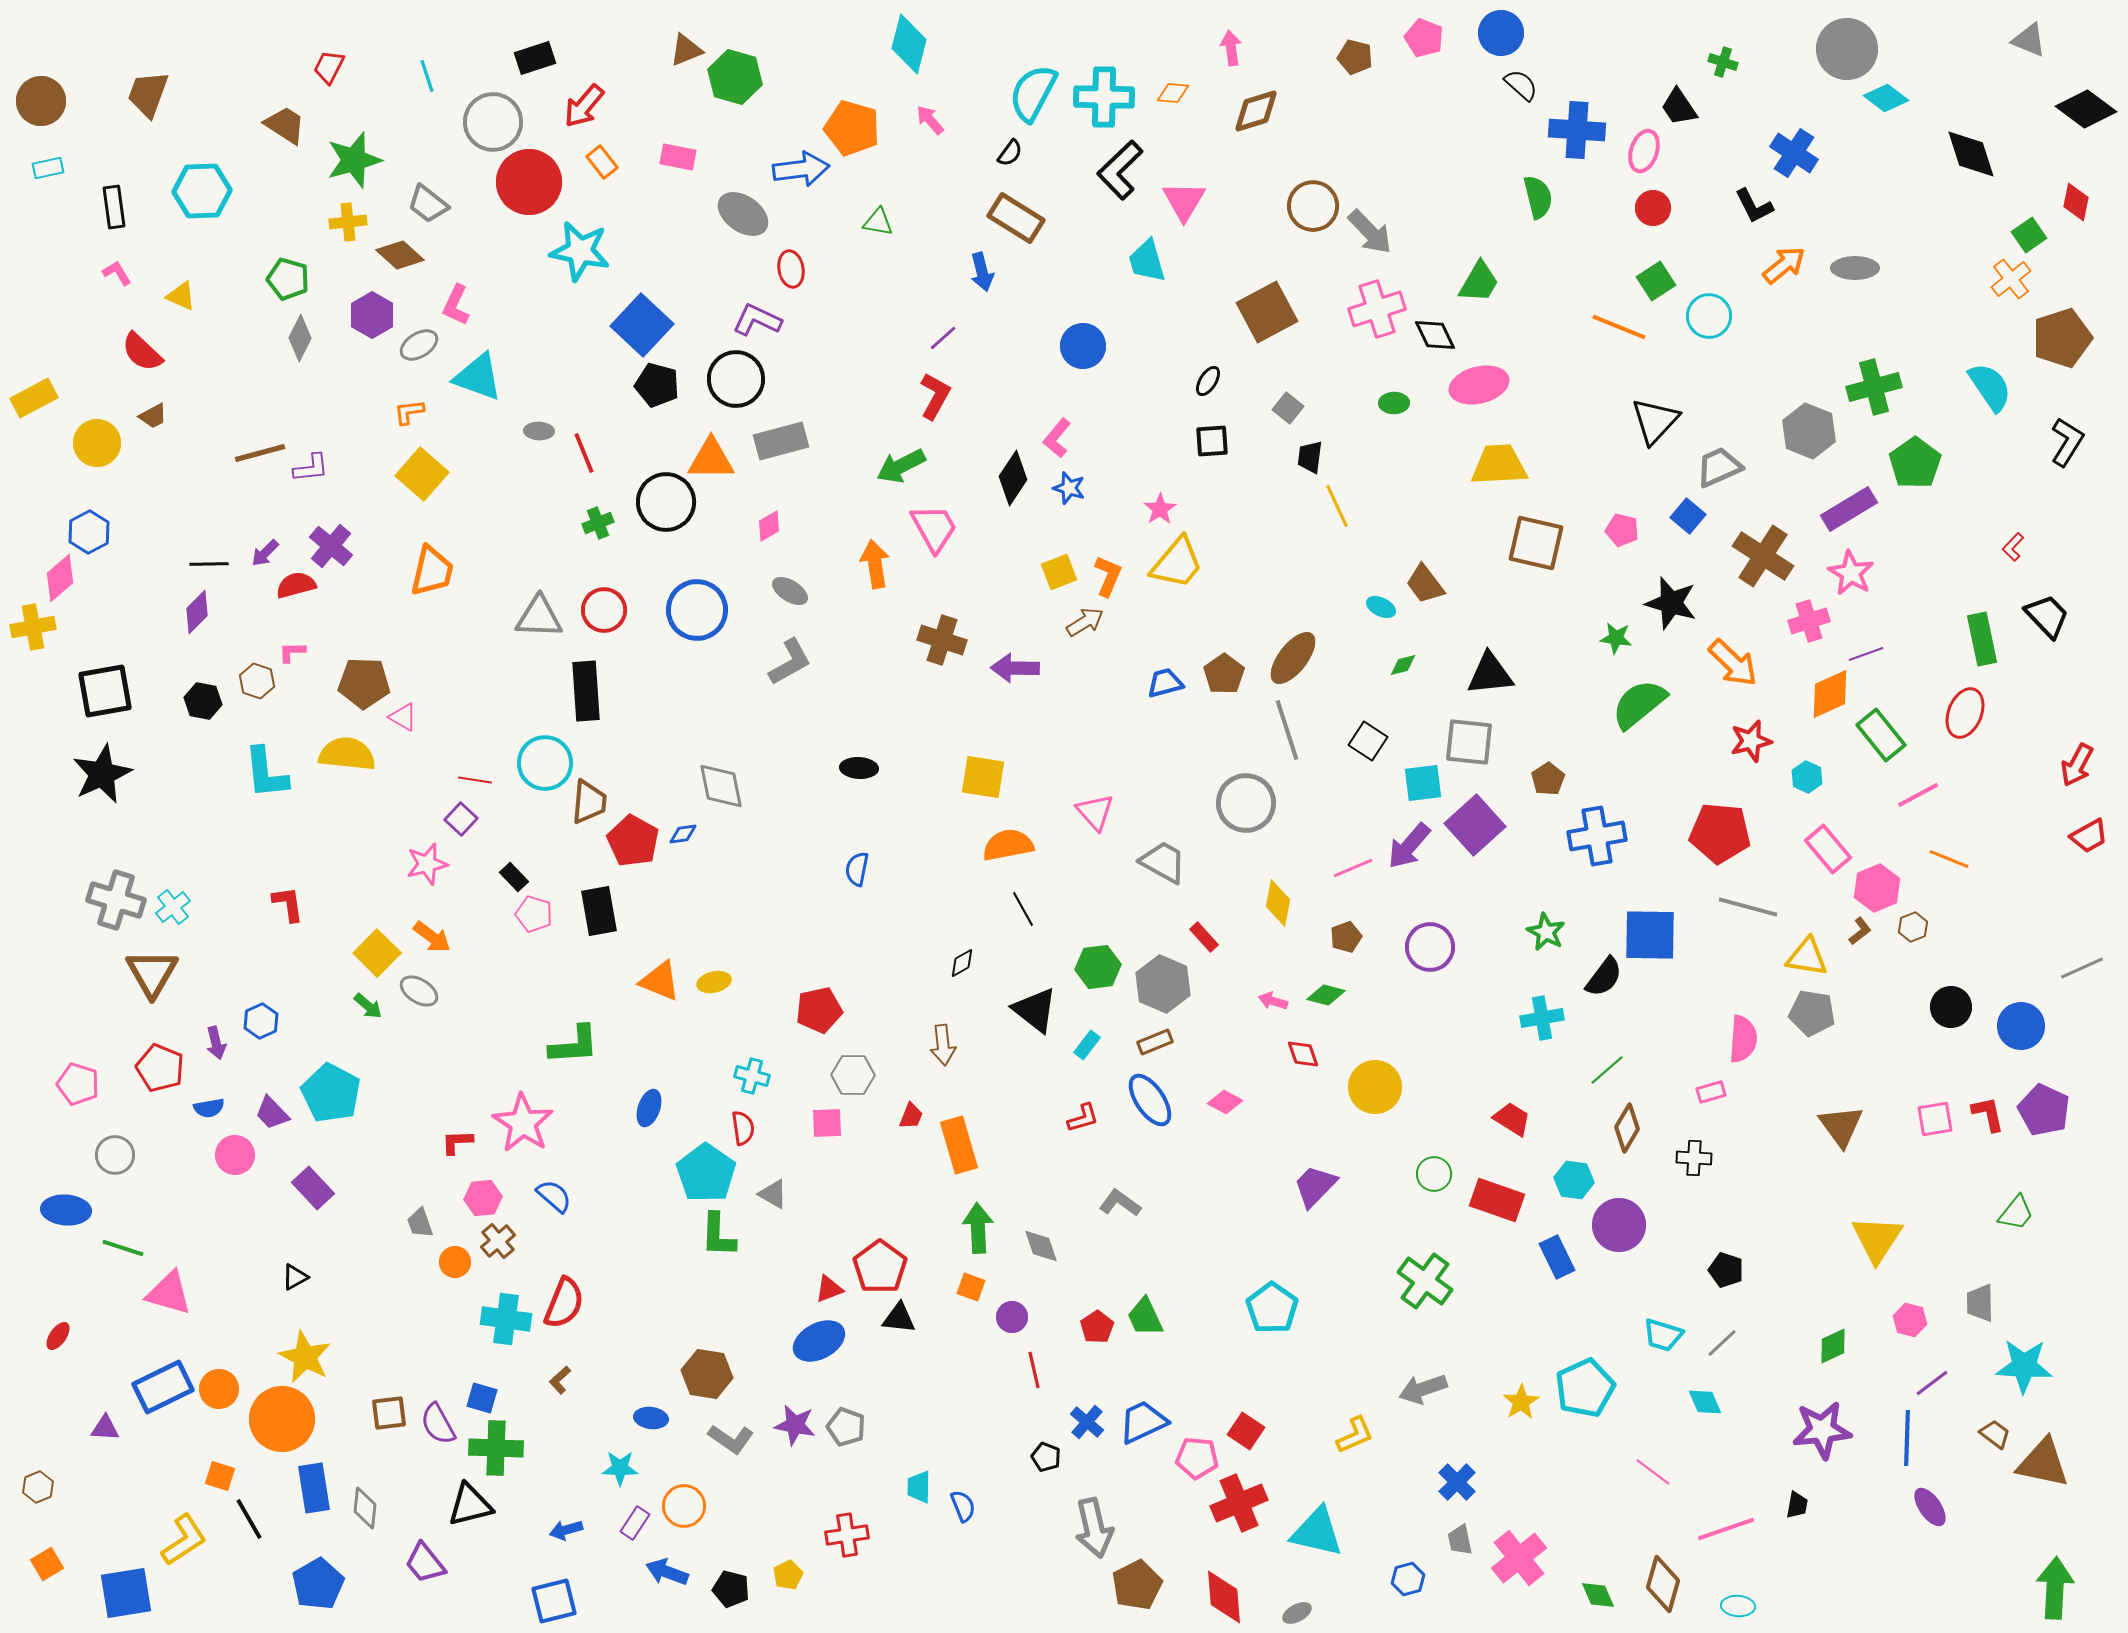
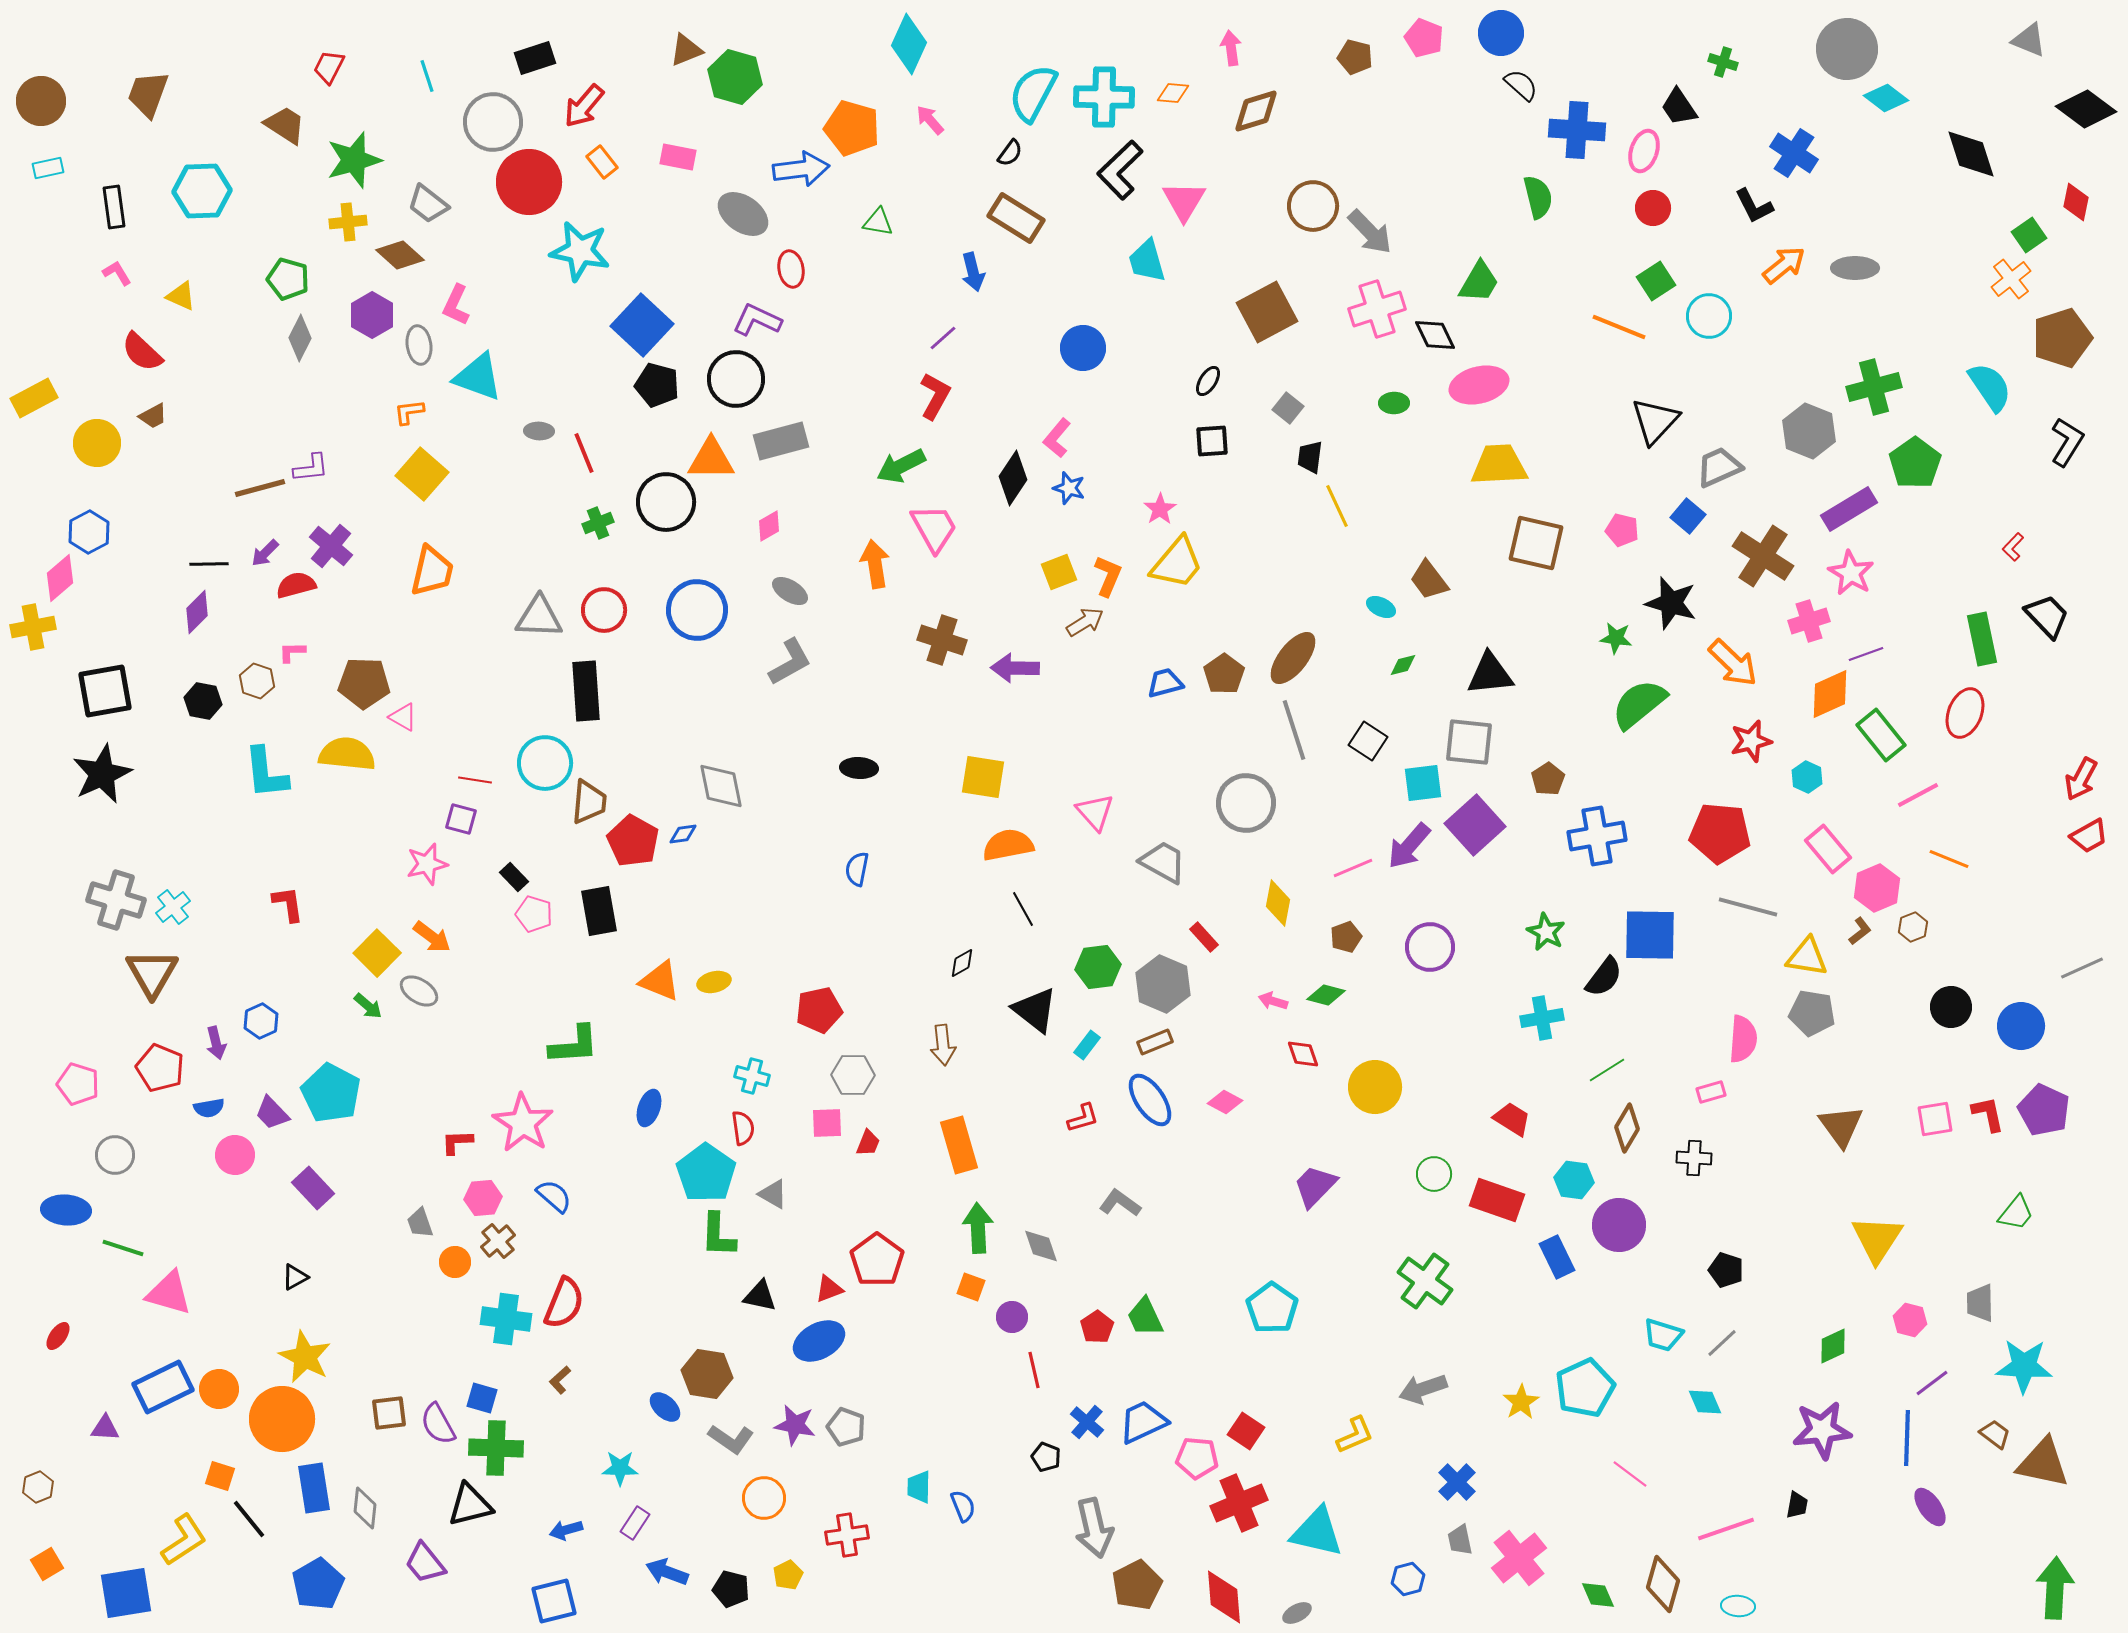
cyan diamond at (909, 44): rotated 10 degrees clockwise
blue arrow at (982, 272): moved 9 px left
gray ellipse at (419, 345): rotated 66 degrees counterclockwise
blue circle at (1083, 346): moved 2 px down
brown line at (260, 453): moved 35 px down
brown trapezoid at (1425, 584): moved 4 px right, 4 px up
gray line at (1287, 730): moved 7 px right
red arrow at (2077, 765): moved 4 px right, 14 px down
purple square at (461, 819): rotated 28 degrees counterclockwise
green line at (1607, 1070): rotated 9 degrees clockwise
red trapezoid at (911, 1116): moved 43 px left, 27 px down
red pentagon at (880, 1267): moved 3 px left, 7 px up
black triangle at (899, 1318): moved 139 px left, 22 px up; rotated 6 degrees clockwise
blue ellipse at (651, 1418): moved 14 px right, 11 px up; rotated 36 degrees clockwise
pink line at (1653, 1472): moved 23 px left, 2 px down
orange circle at (684, 1506): moved 80 px right, 8 px up
black line at (249, 1519): rotated 9 degrees counterclockwise
